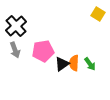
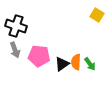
yellow square: moved 1 px left, 1 px down
black cross: rotated 30 degrees counterclockwise
pink pentagon: moved 4 px left, 5 px down; rotated 15 degrees clockwise
orange semicircle: moved 2 px right, 1 px up
